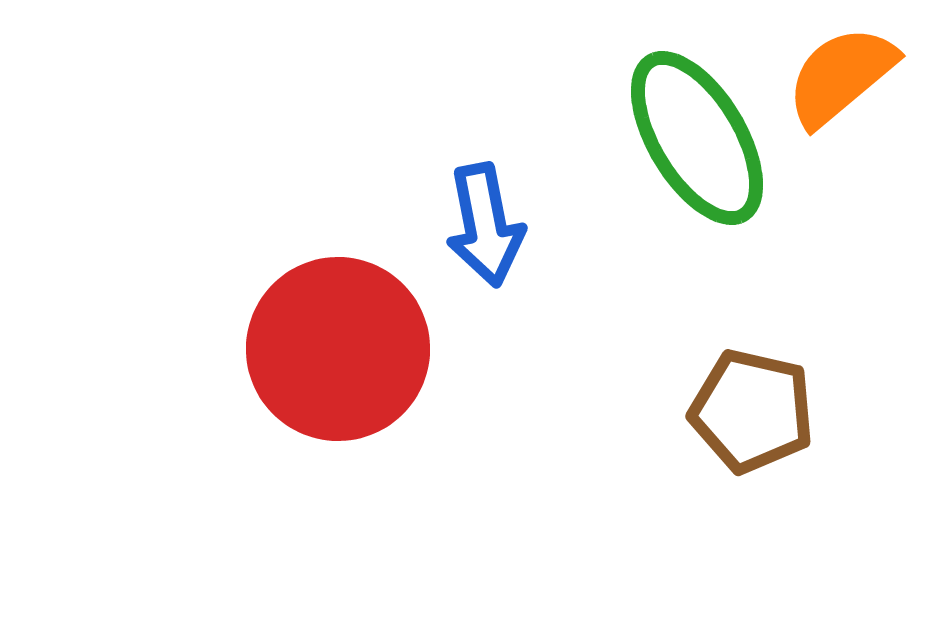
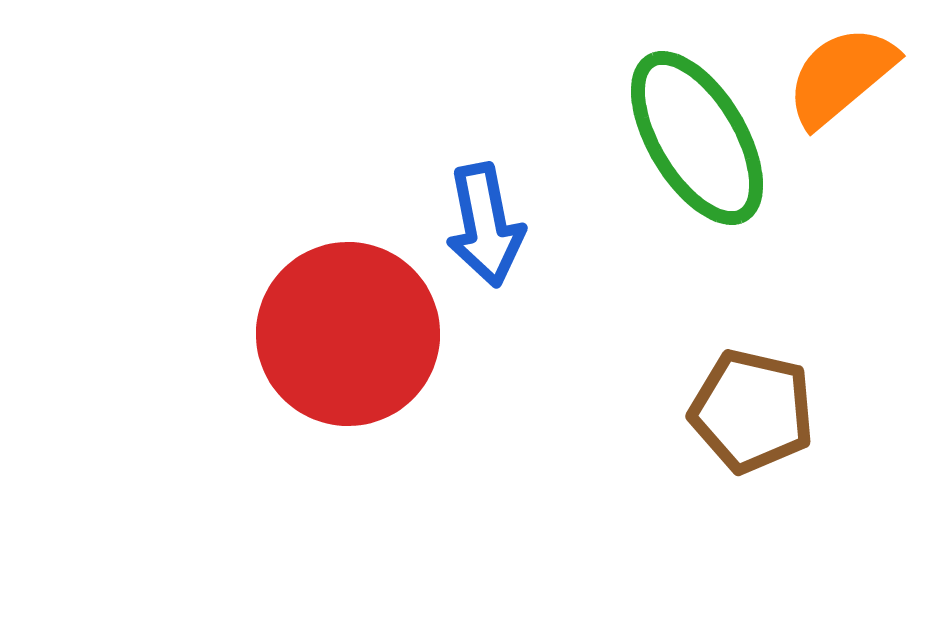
red circle: moved 10 px right, 15 px up
